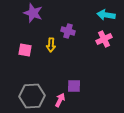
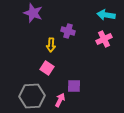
pink square: moved 22 px right, 18 px down; rotated 24 degrees clockwise
